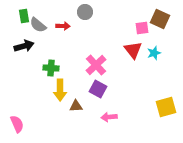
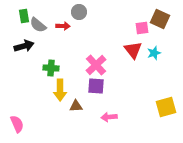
gray circle: moved 6 px left
purple square: moved 2 px left, 3 px up; rotated 24 degrees counterclockwise
